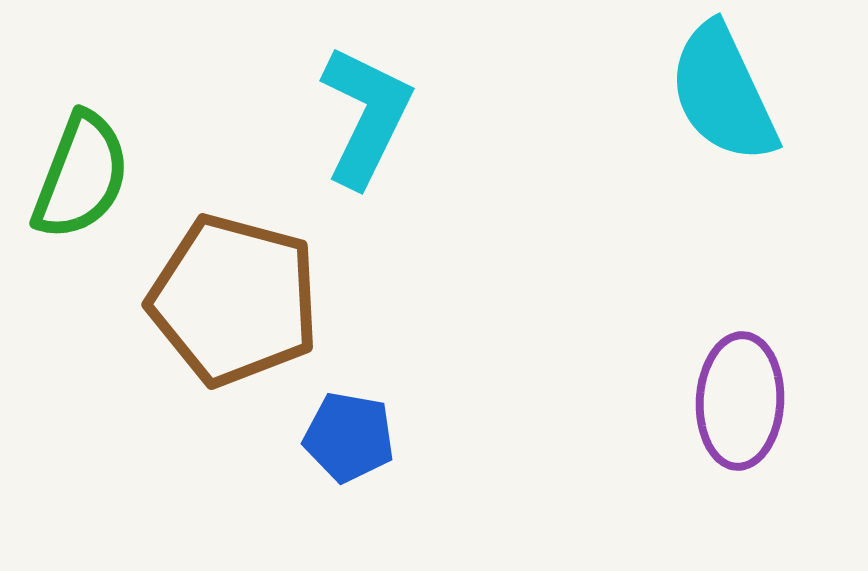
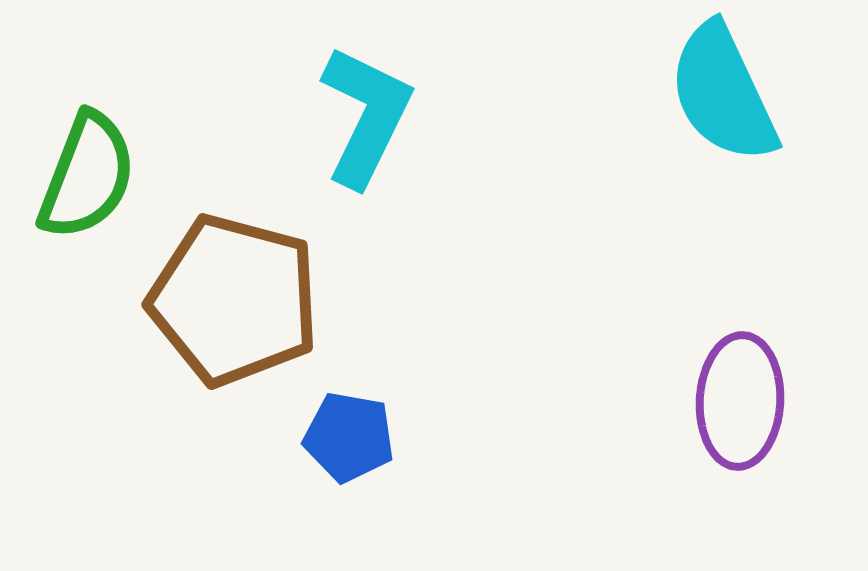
green semicircle: moved 6 px right
